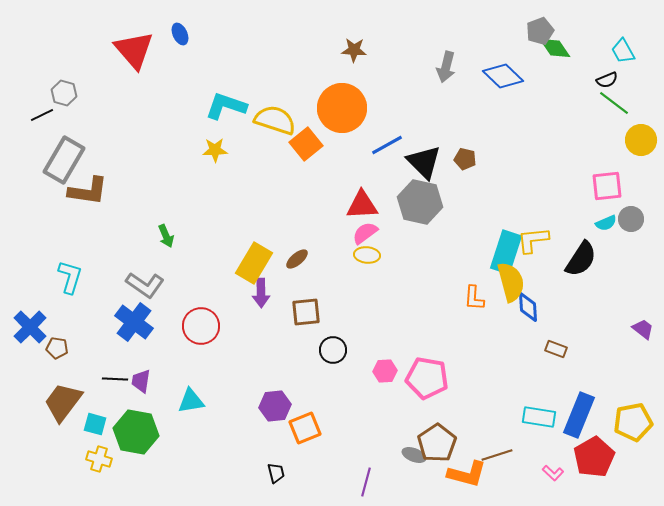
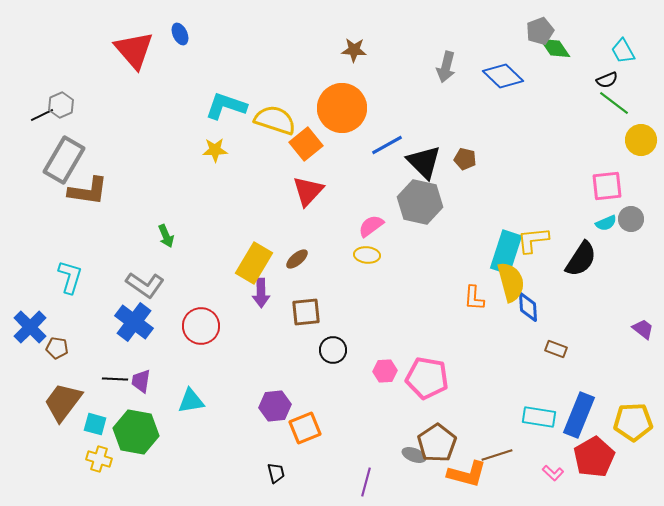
gray hexagon at (64, 93): moved 3 px left, 12 px down; rotated 20 degrees clockwise
red triangle at (362, 205): moved 54 px left, 14 px up; rotated 44 degrees counterclockwise
pink semicircle at (365, 233): moved 6 px right, 7 px up
yellow pentagon at (633, 422): rotated 9 degrees clockwise
